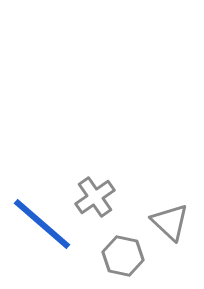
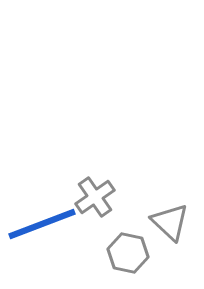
blue line: rotated 62 degrees counterclockwise
gray hexagon: moved 5 px right, 3 px up
